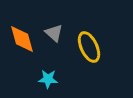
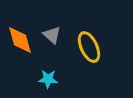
gray triangle: moved 2 px left, 2 px down
orange diamond: moved 2 px left, 1 px down
